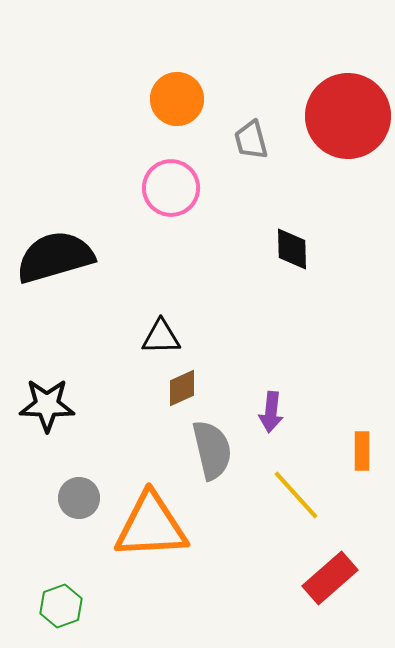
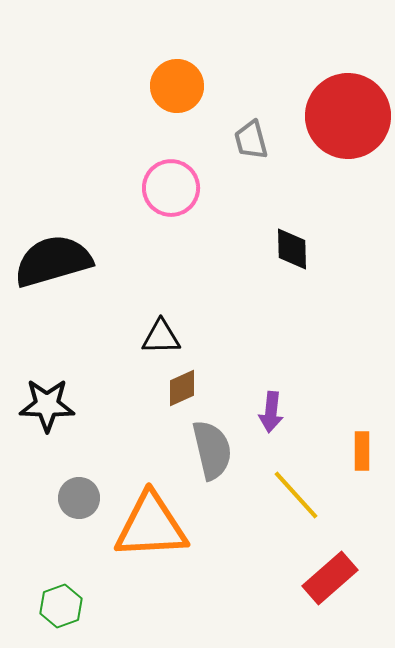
orange circle: moved 13 px up
black semicircle: moved 2 px left, 4 px down
